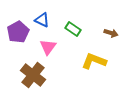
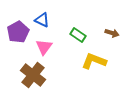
green rectangle: moved 5 px right, 6 px down
brown arrow: moved 1 px right
pink triangle: moved 4 px left
